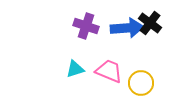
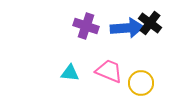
cyan triangle: moved 5 px left, 4 px down; rotated 24 degrees clockwise
